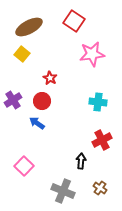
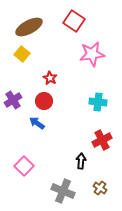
red circle: moved 2 px right
